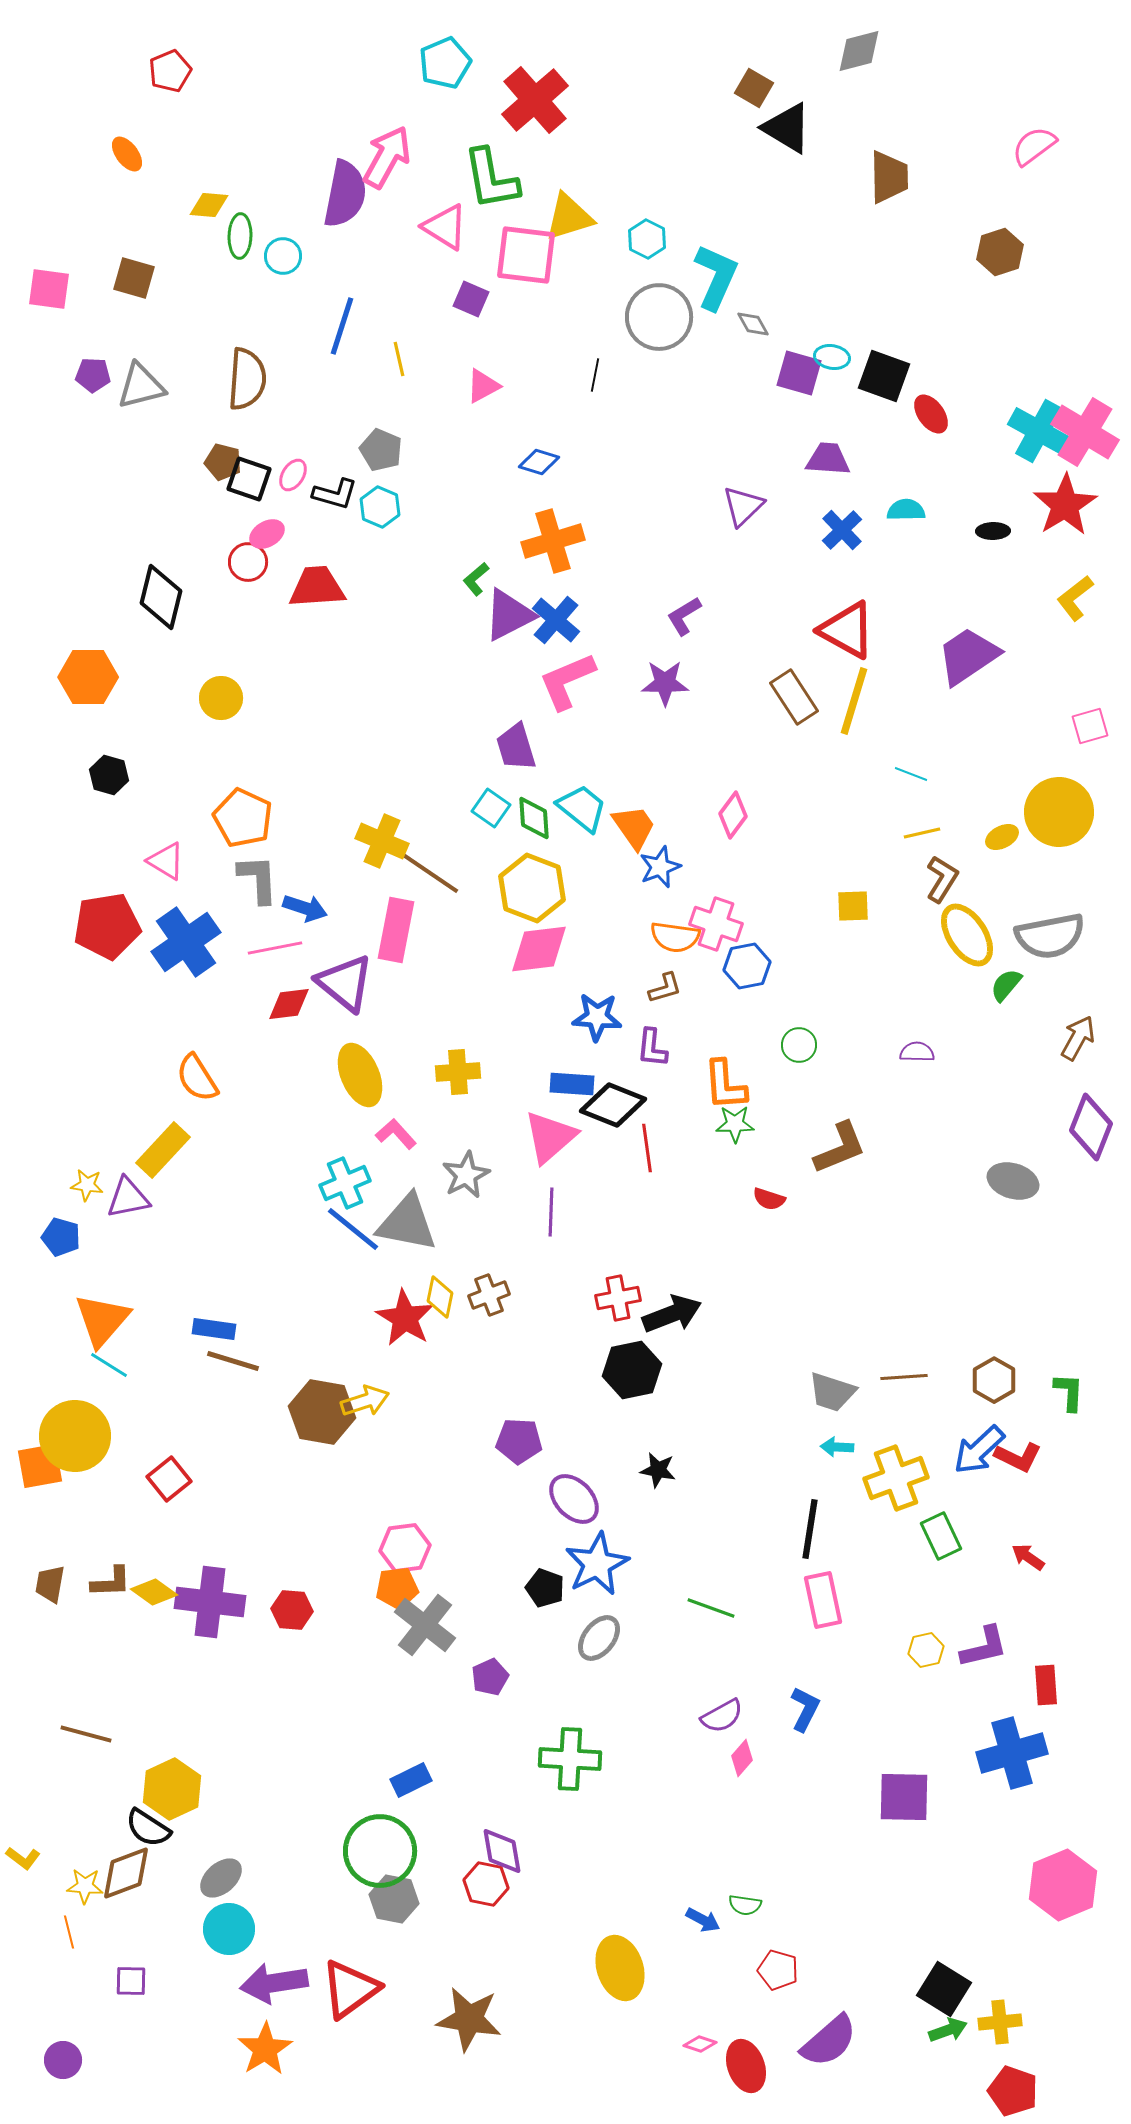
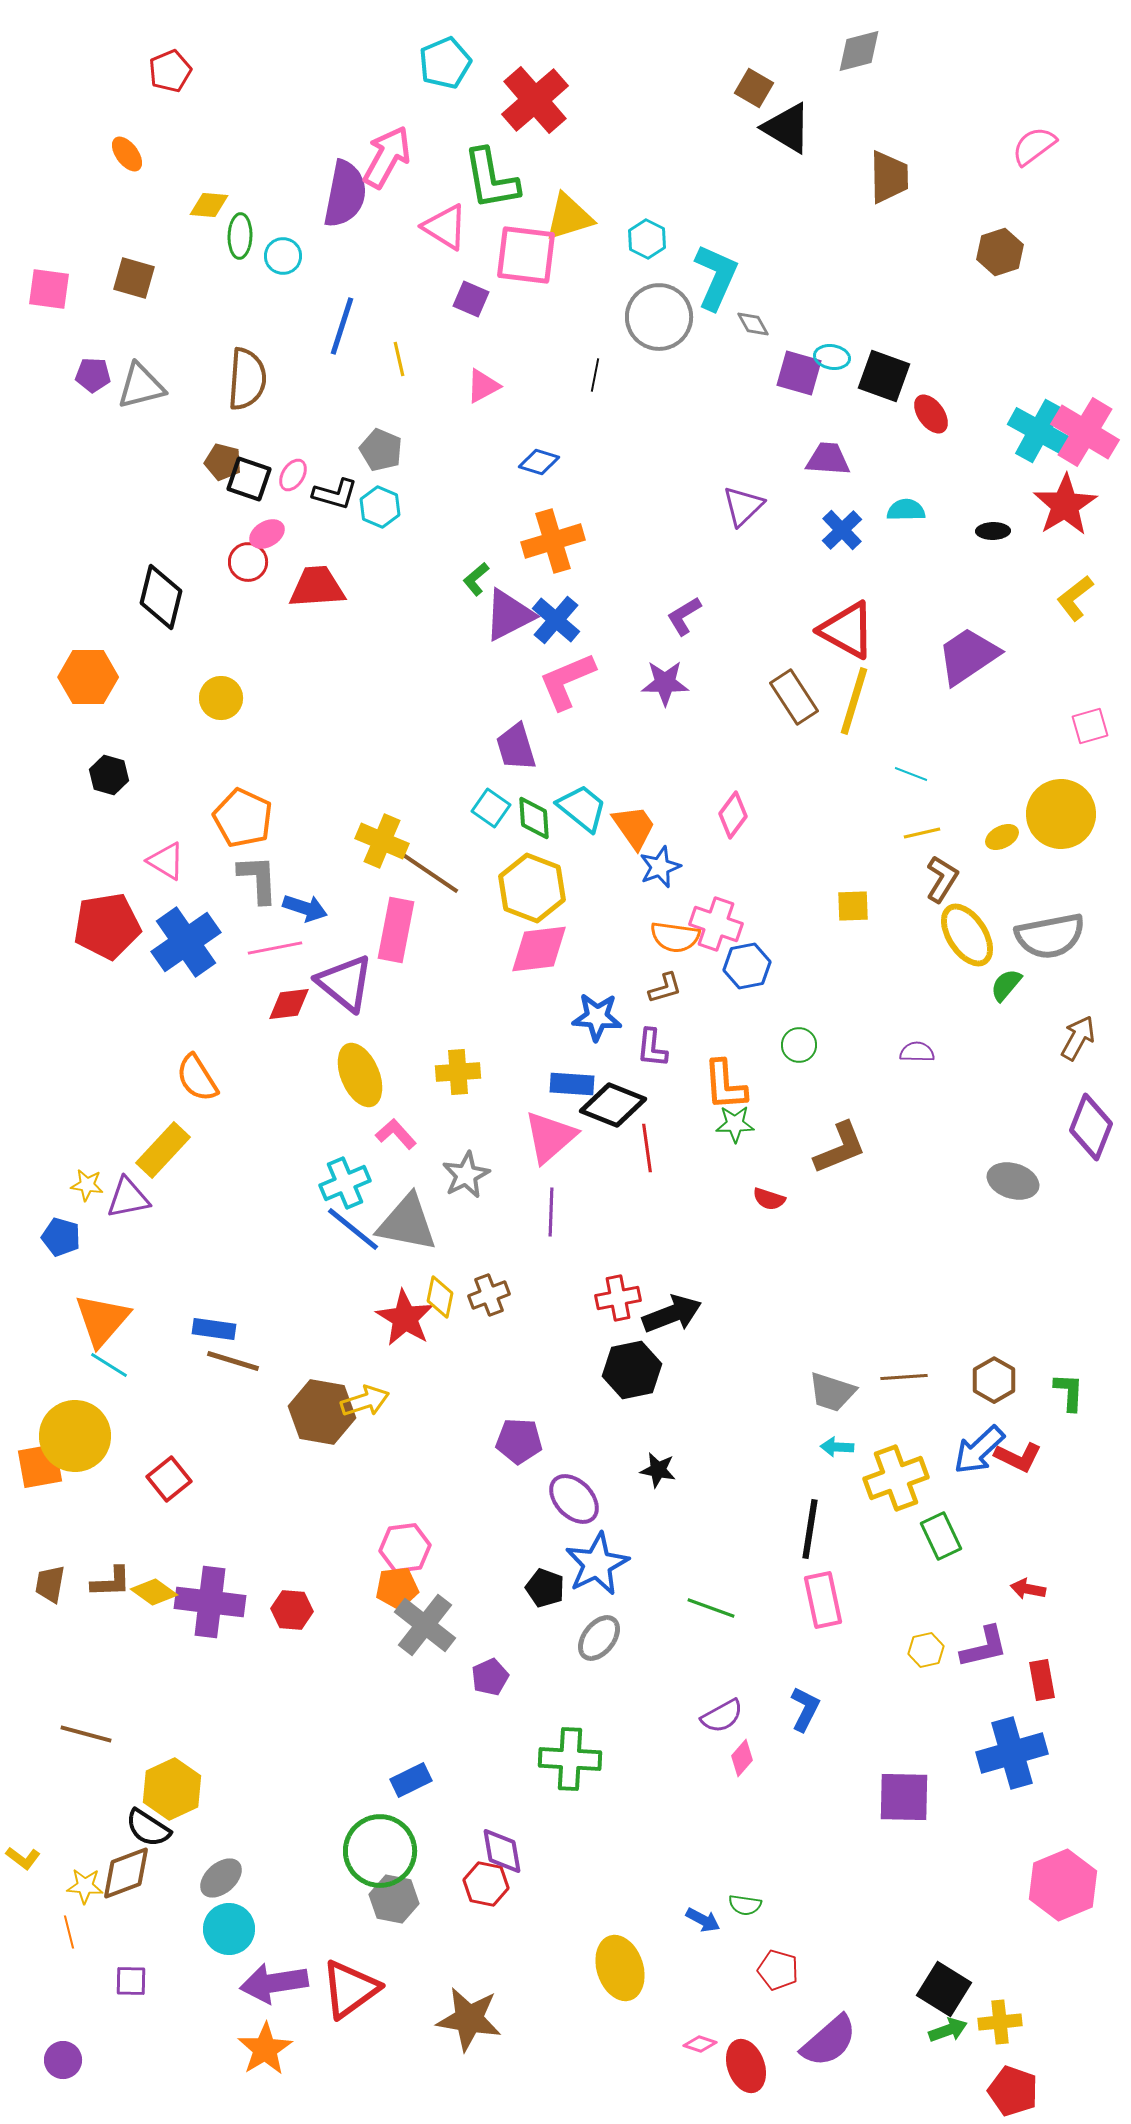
yellow circle at (1059, 812): moved 2 px right, 2 px down
red arrow at (1028, 1557): moved 32 px down; rotated 24 degrees counterclockwise
red rectangle at (1046, 1685): moved 4 px left, 5 px up; rotated 6 degrees counterclockwise
